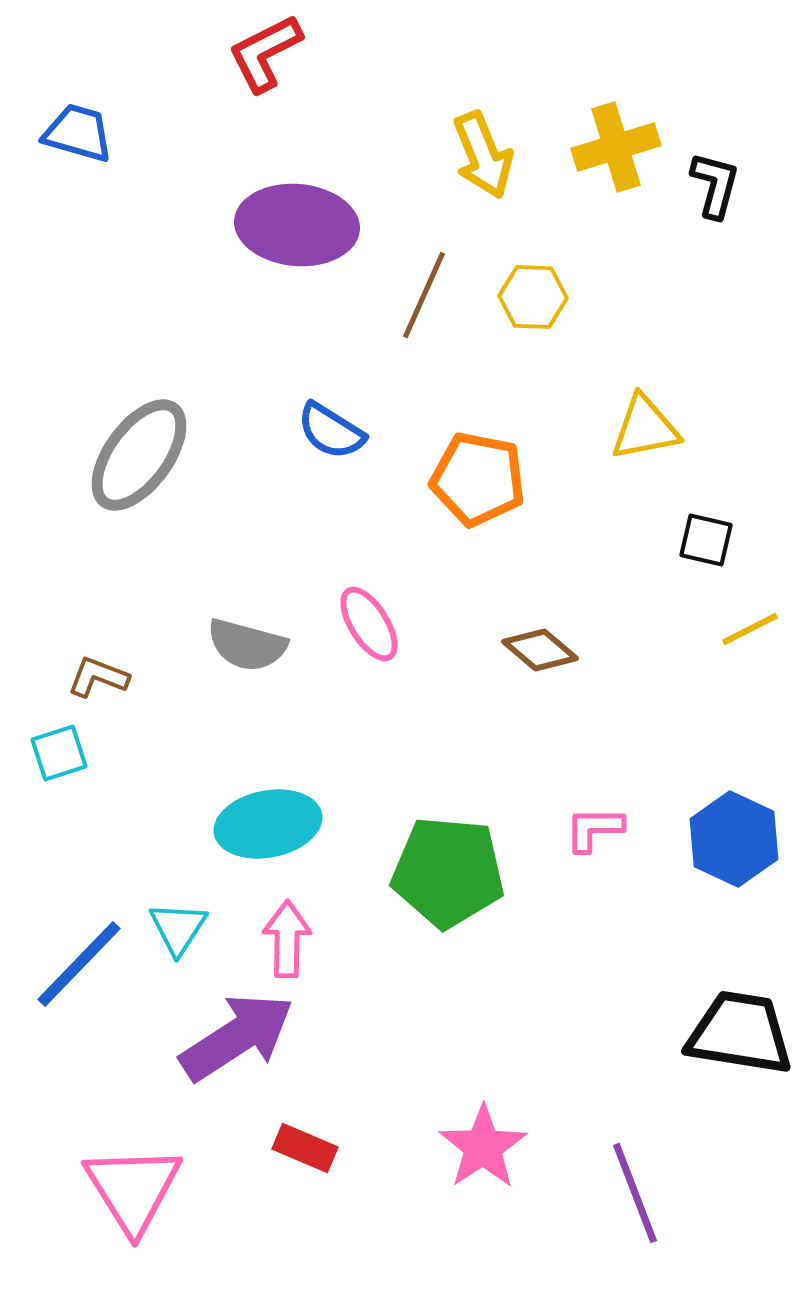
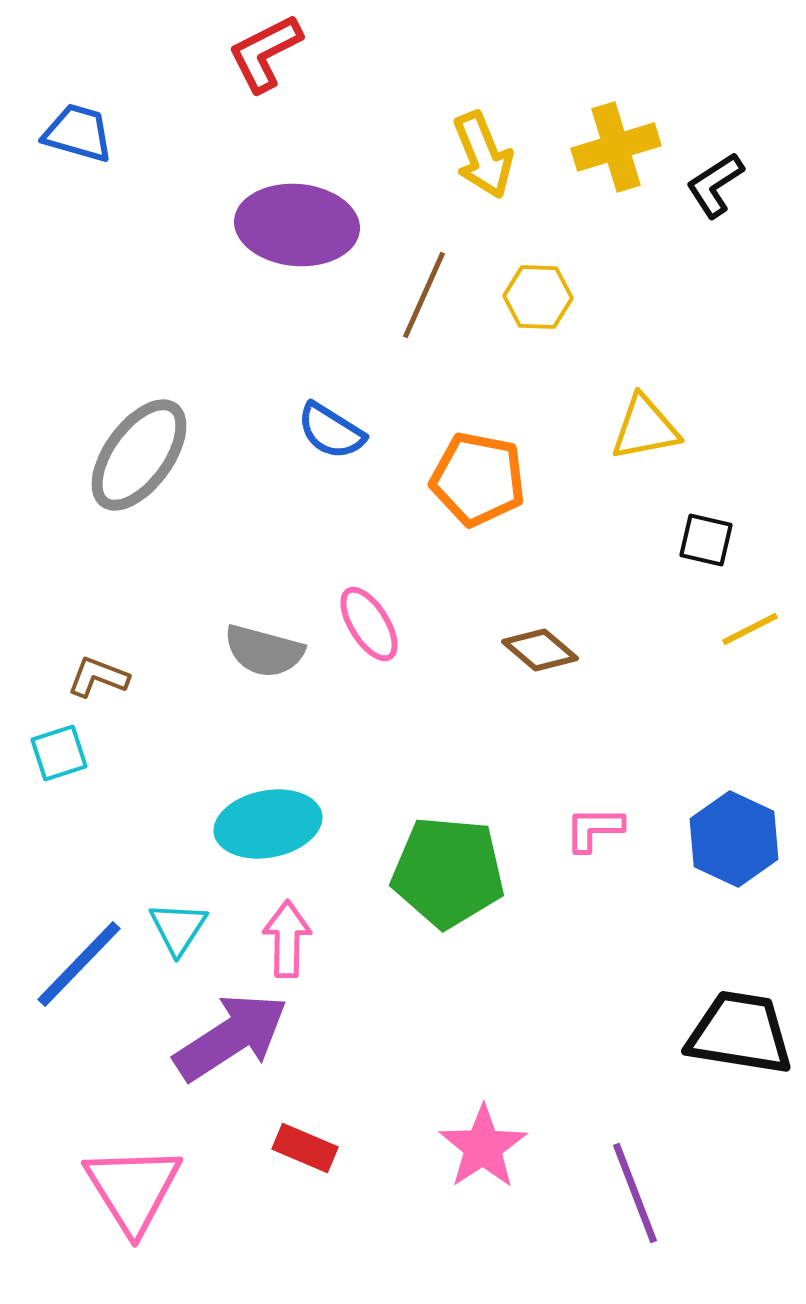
black L-shape: rotated 138 degrees counterclockwise
yellow hexagon: moved 5 px right
gray semicircle: moved 17 px right, 6 px down
purple arrow: moved 6 px left
